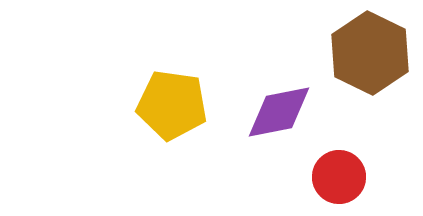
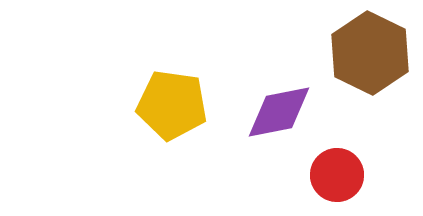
red circle: moved 2 px left, 2 px up
